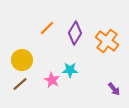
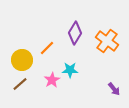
orange line: moved 20 px down
pink star: rotated 14 degrees clockwise
